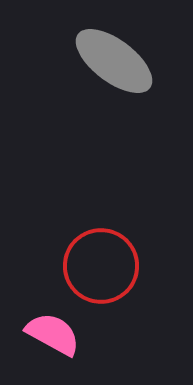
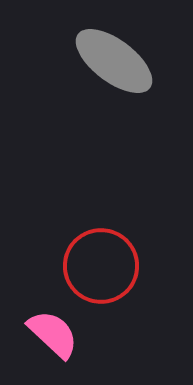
pink semicircle: rotated 14 degrees clockwise
